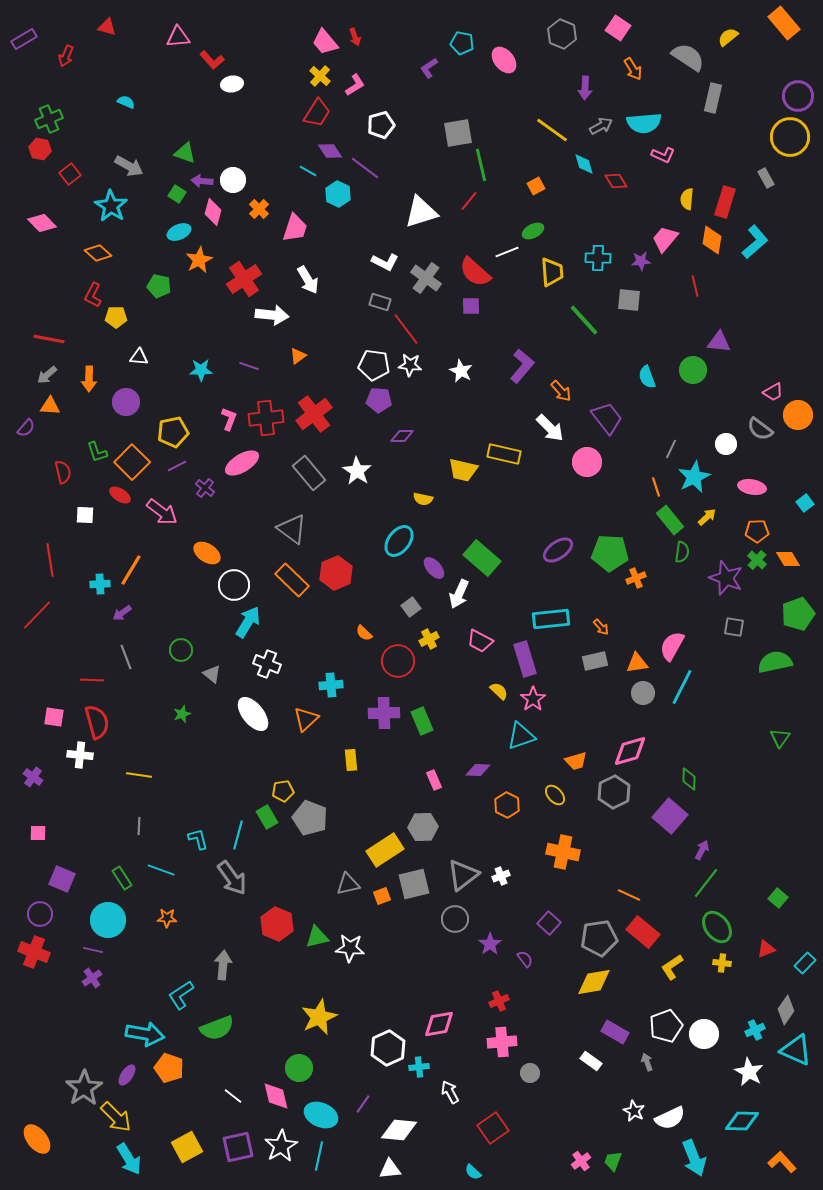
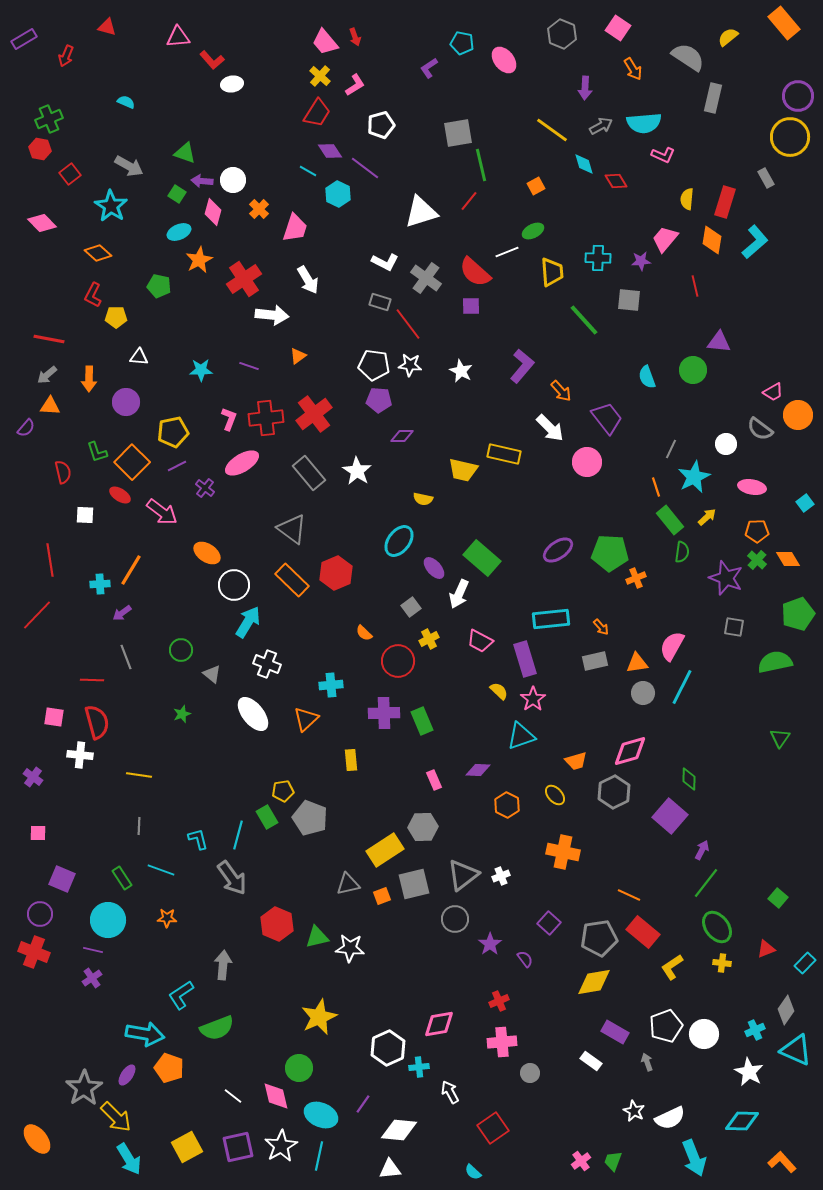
red line at (406, 329): moved 2 px right, 5 px up
